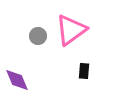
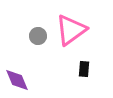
black rectangle: moved 2 px up
